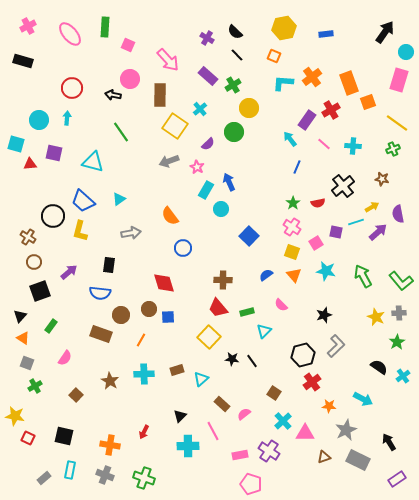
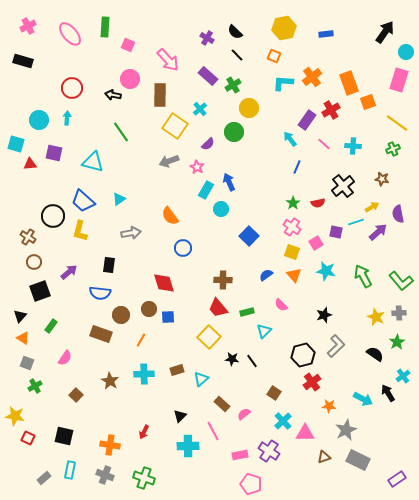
black semicircle at (379, 367): moved 4 px left, 13 px up
black arrow at (389, 442): moved 1 px left, 49 px up
